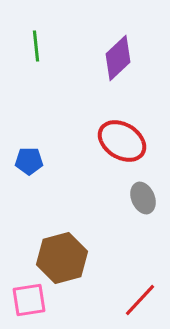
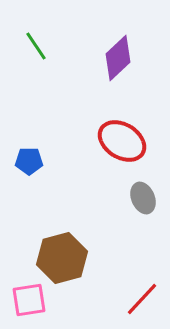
green line: rotated 28 degrees counterclockwise
red line: moved 2 px right, 1 px up
